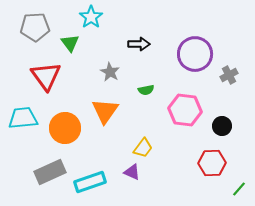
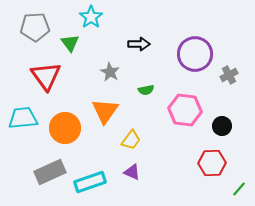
yellow trapezoid: moved 12 px left, 8 px up
